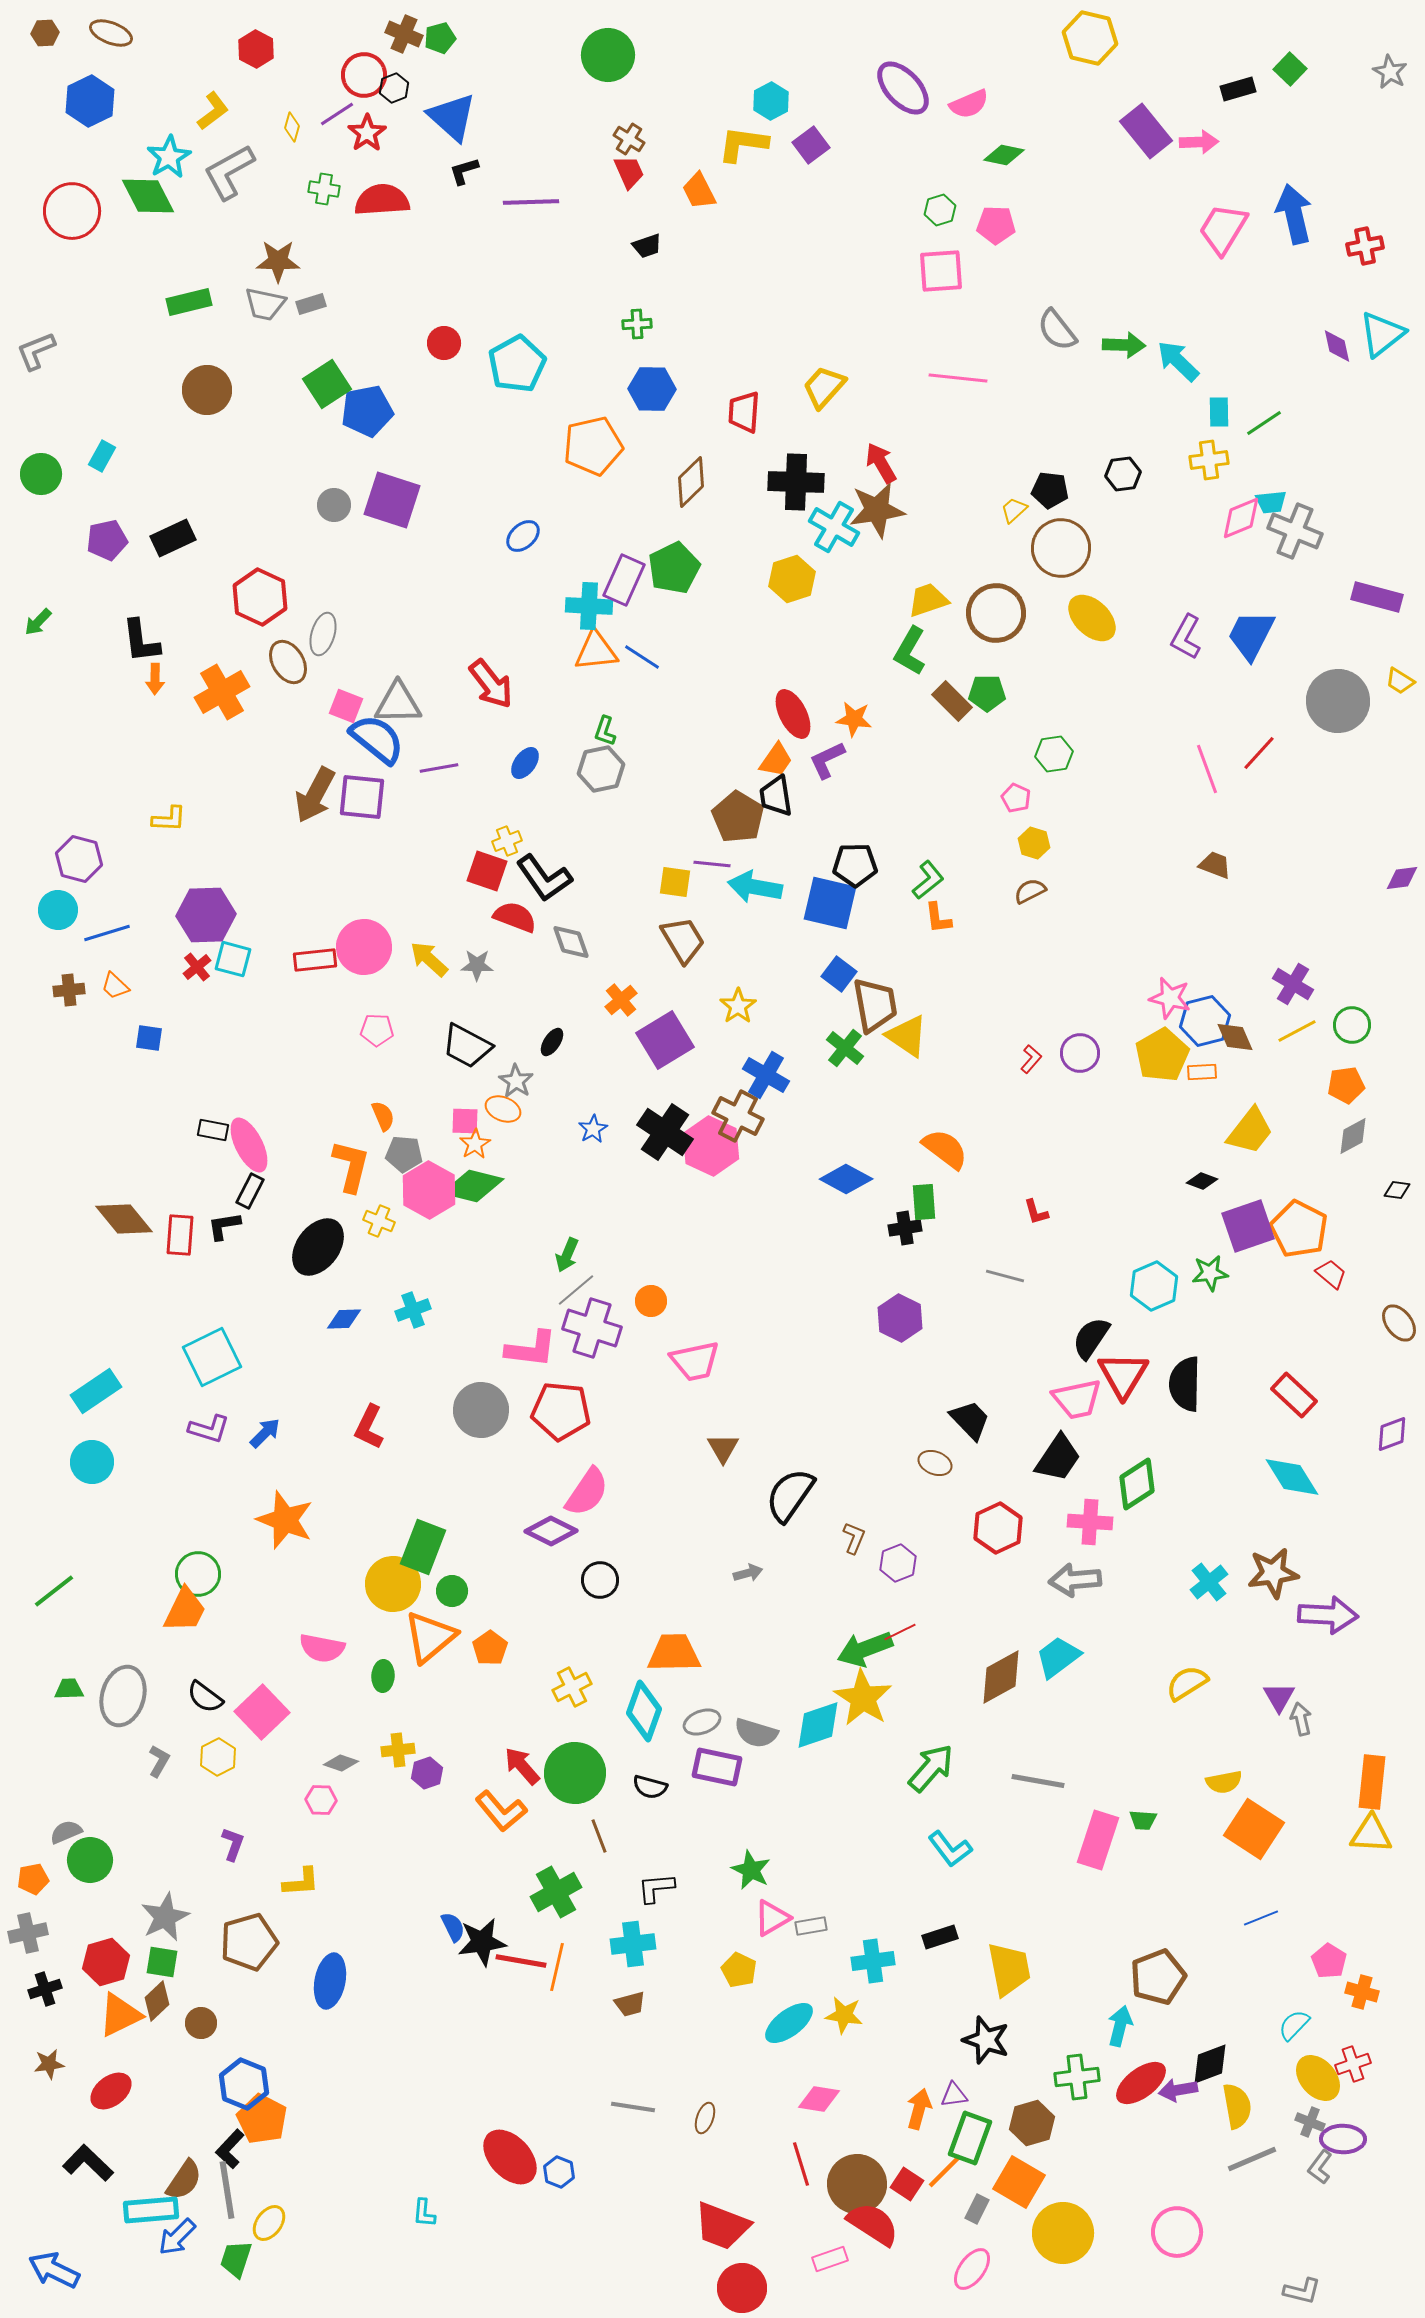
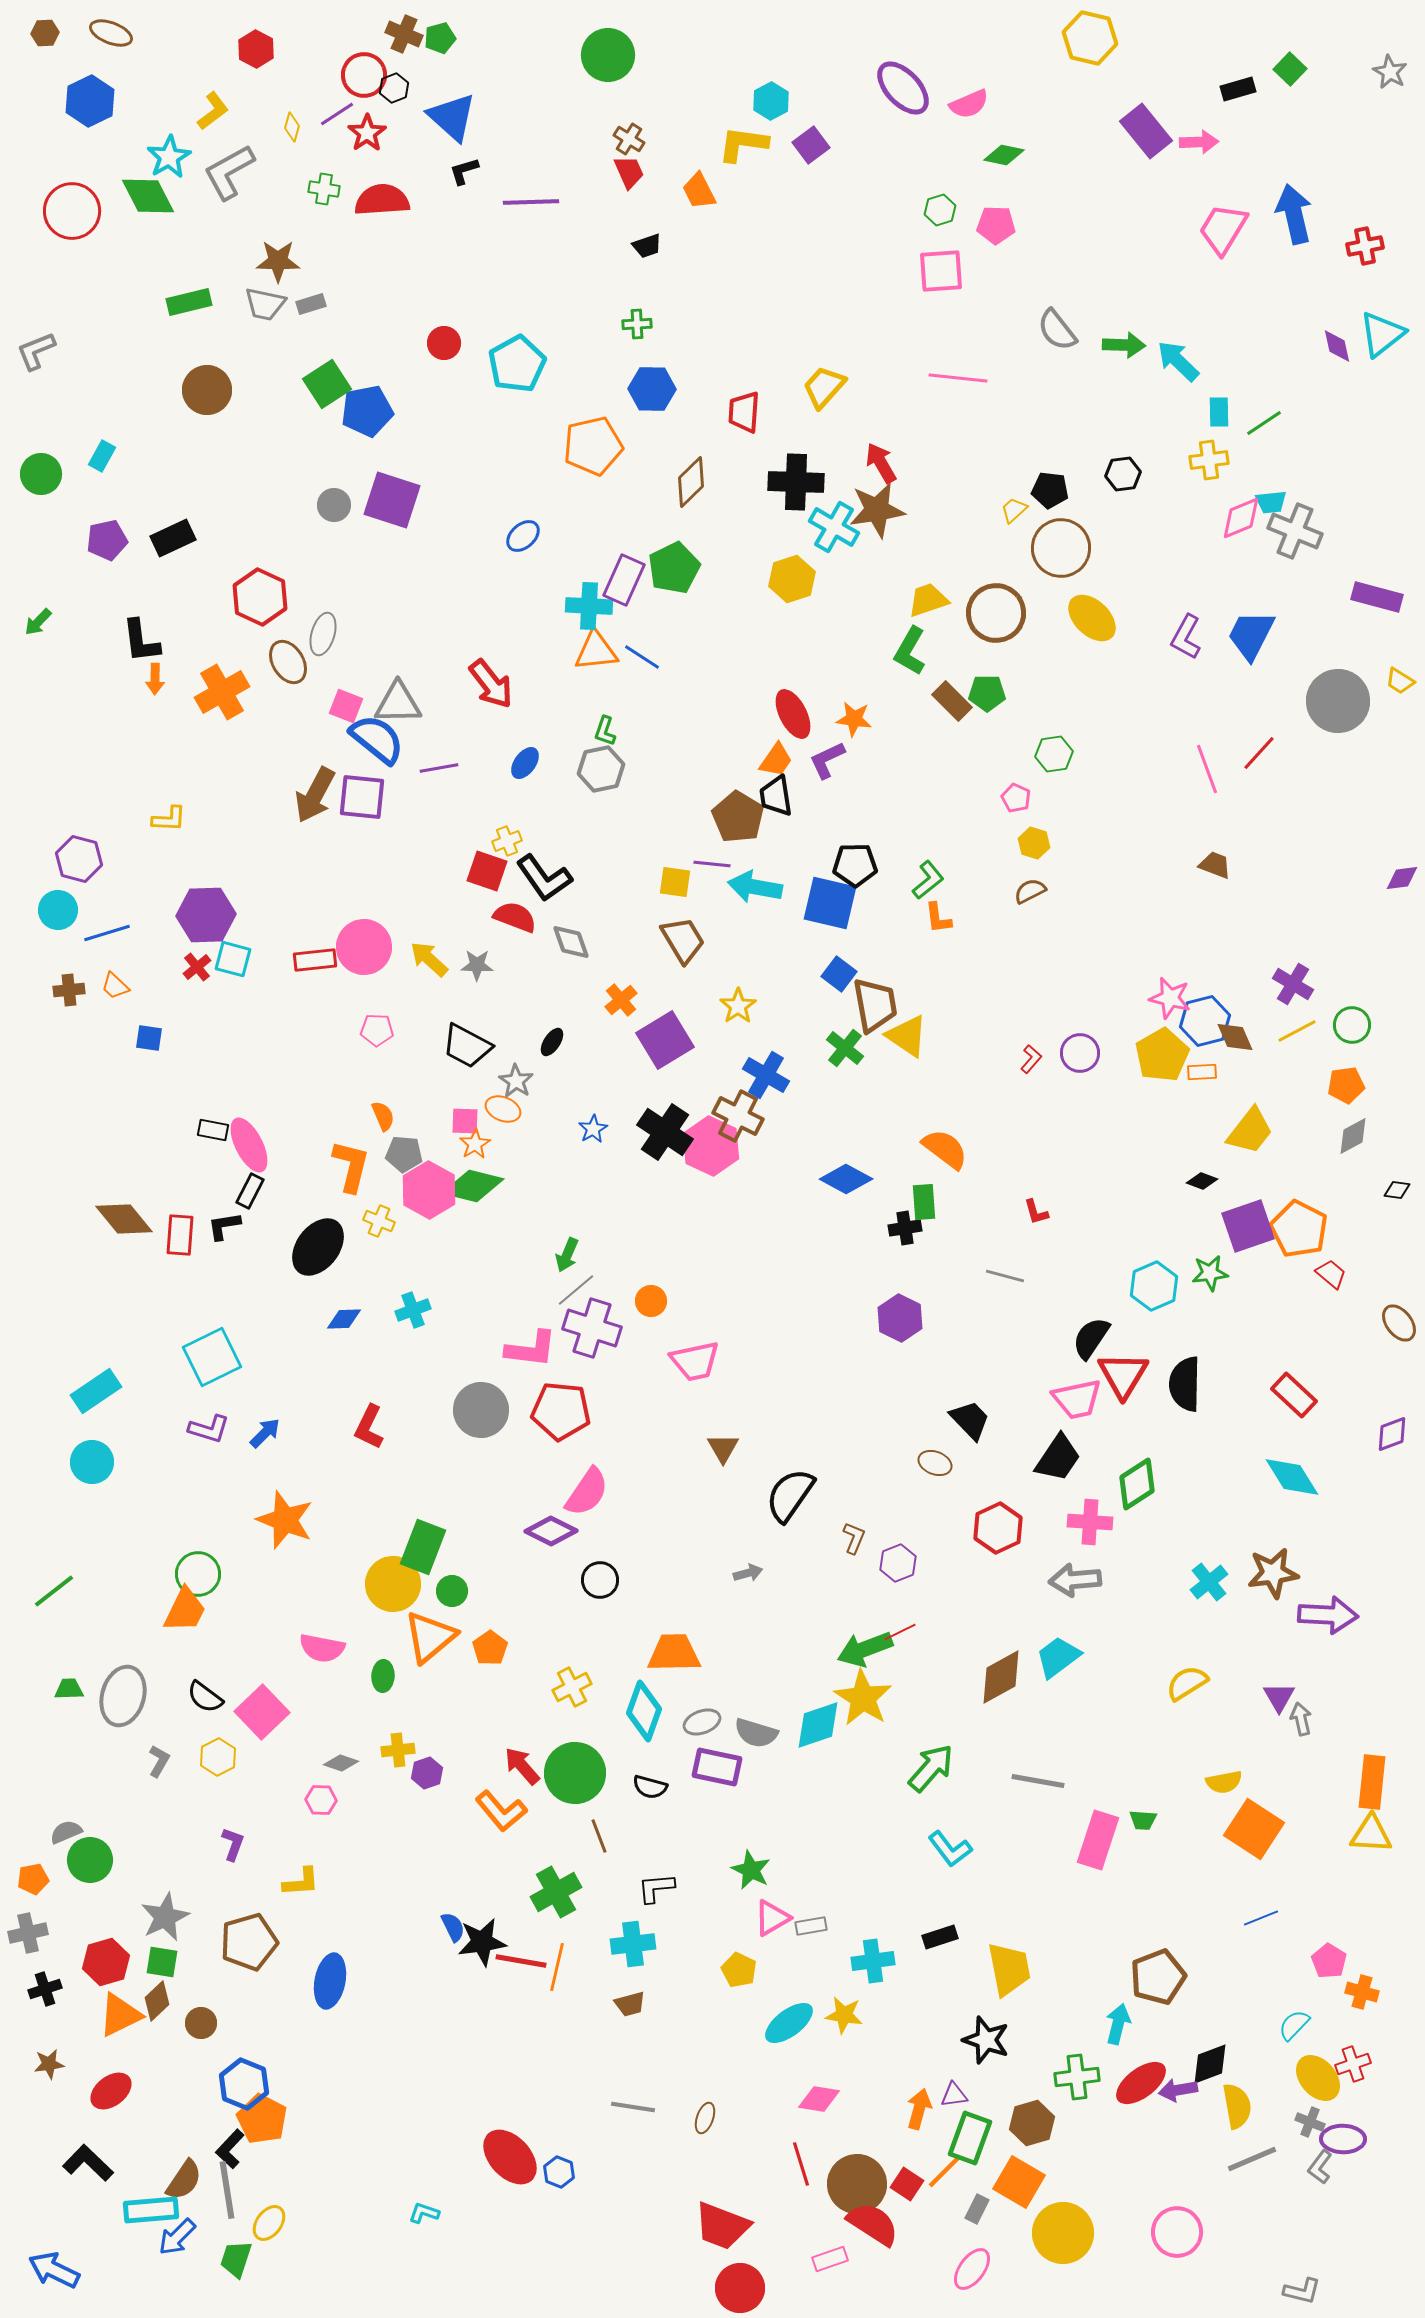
cyan arrow at (1120, 2026): moved 2 px left, 2 px up
cyan L-shape at (424, 2213): rotated 104 degrees clockwise
red circle at (742, 2288): moved 2 px left
